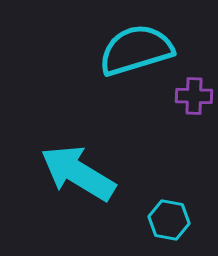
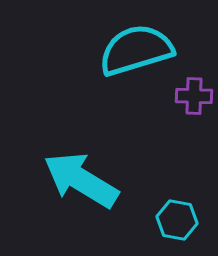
cyan arrow: moved 3 px right, 7 px down
cyan hexagon: moved 8 px right
